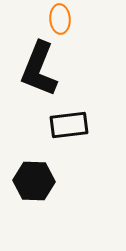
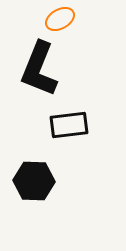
orange ellipse: rotated 64 degrees clockwise
